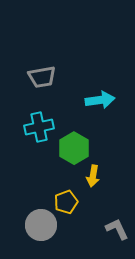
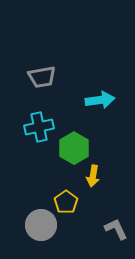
yellow pentagon: rotated 15 degrees counterclockwise
gray L-shape: moved 1 px left
